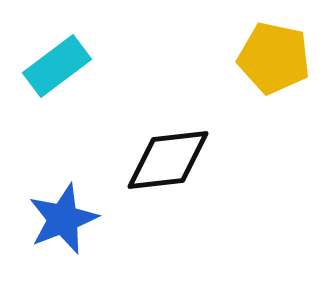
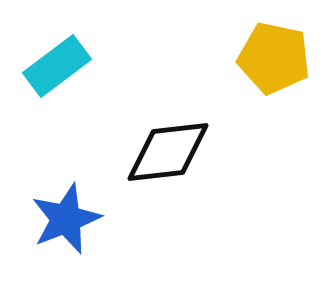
black diamond: moved 8 px up
blue star: moved 3 px right
